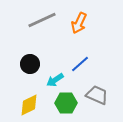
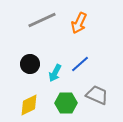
cyan arrow: moved 7 px up; rotated 30 degrees counterclockwise
